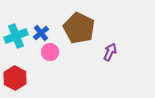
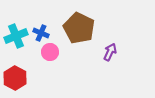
blue cross: rotated 28 degrees counterclockwise
